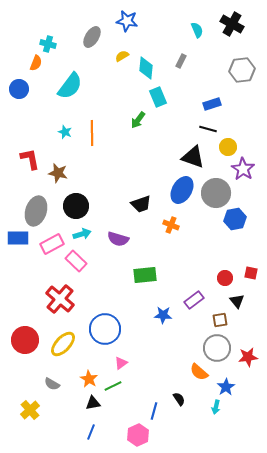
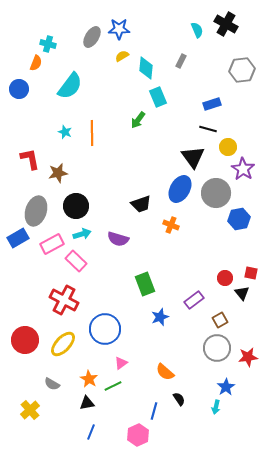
blue star at (127, 21): moved 8 px left, 8 px down; rotated 10 degrees counterclockwise
black cross at (232, 24): moved 6 px left
black triangle at (193, 157): rotated 35 degrees clockwise
brown star at (58, 173): rotated 24 degrees counterclockwise
blue ellipse at (182, 190): moved 2 px left, 1 px up
blue hexagon at (235, 219): moved 4 px right
blue rectangle at (18, 238): rotated 30 degrees counterclockwise
green rectangle at (145, 275): moved 9 px down; rotated 75 degrees clockwise
red cross at (60, 299): moved 4 px right, 1 px down; rotated 12 degrees counterclockwise
black triangle at (237, 301): moved 5 px right, 8 px up
blue star at (163, 315): moved 3 px left, 2 px down; rotated 24 degrees counterclockwise
brown square at (220, 320): rotated 21 degrees counterclockwise
orange semicircle at (199, 372): moved 34 px left
black triangle at (93, 403): moved 6 px left
